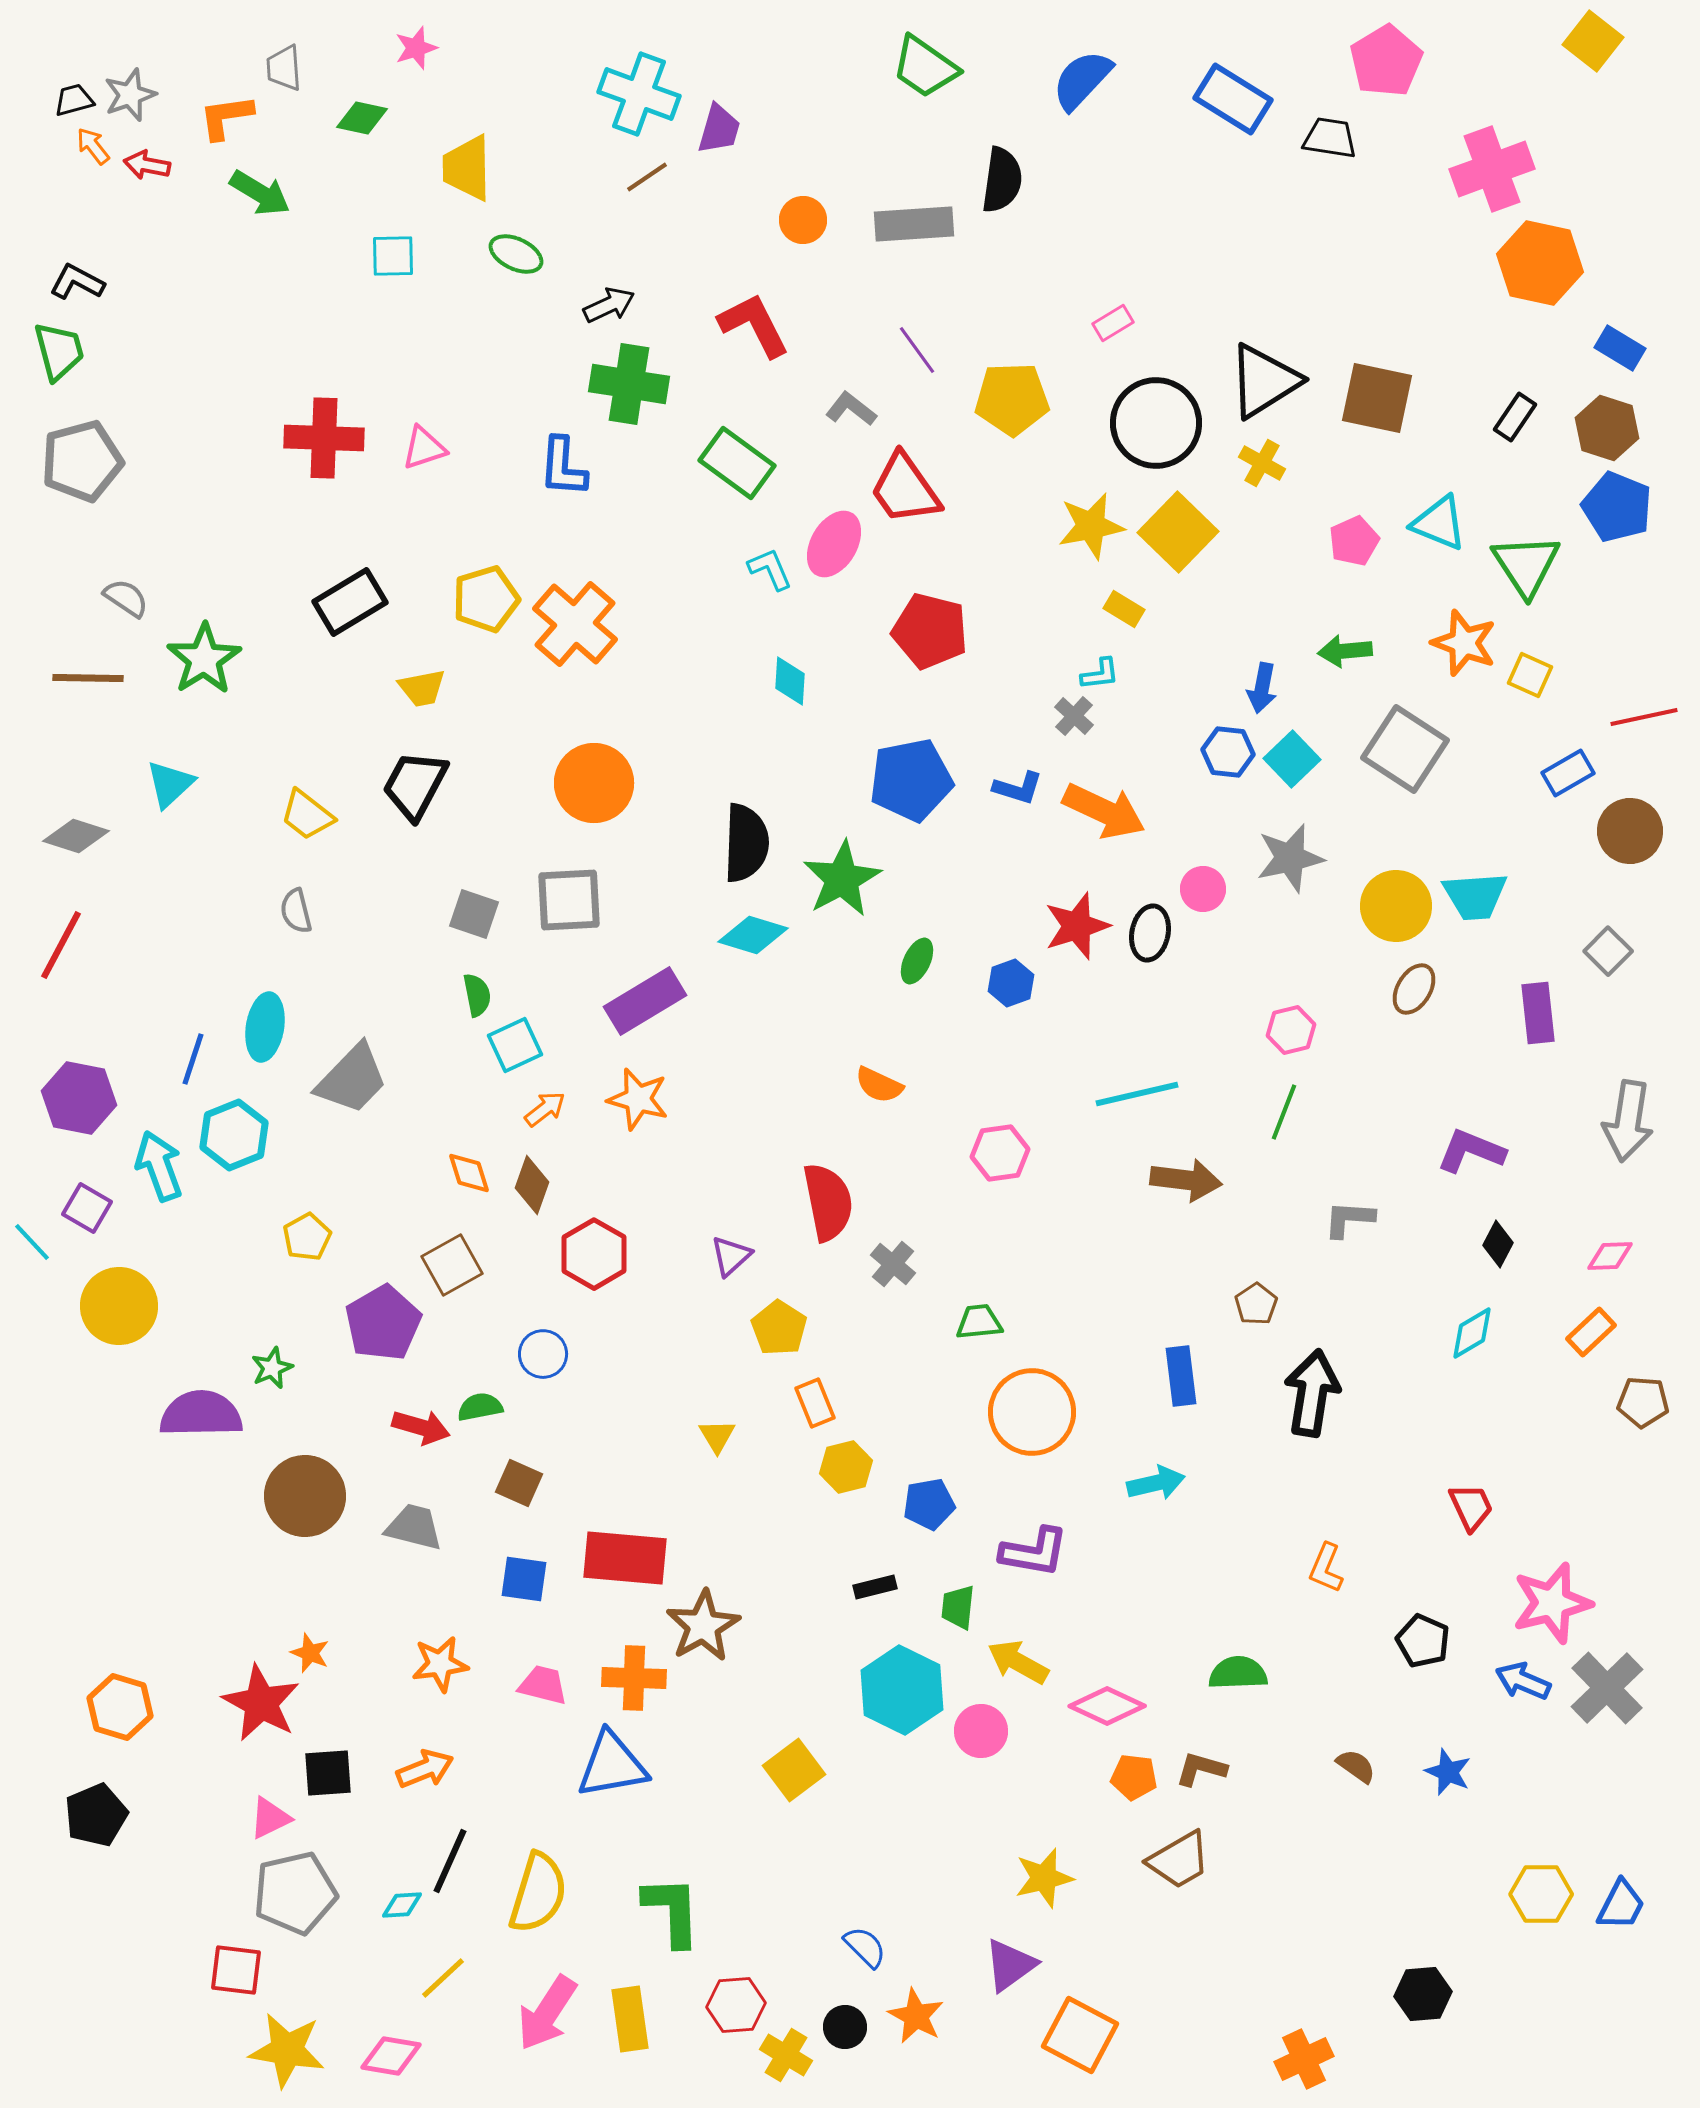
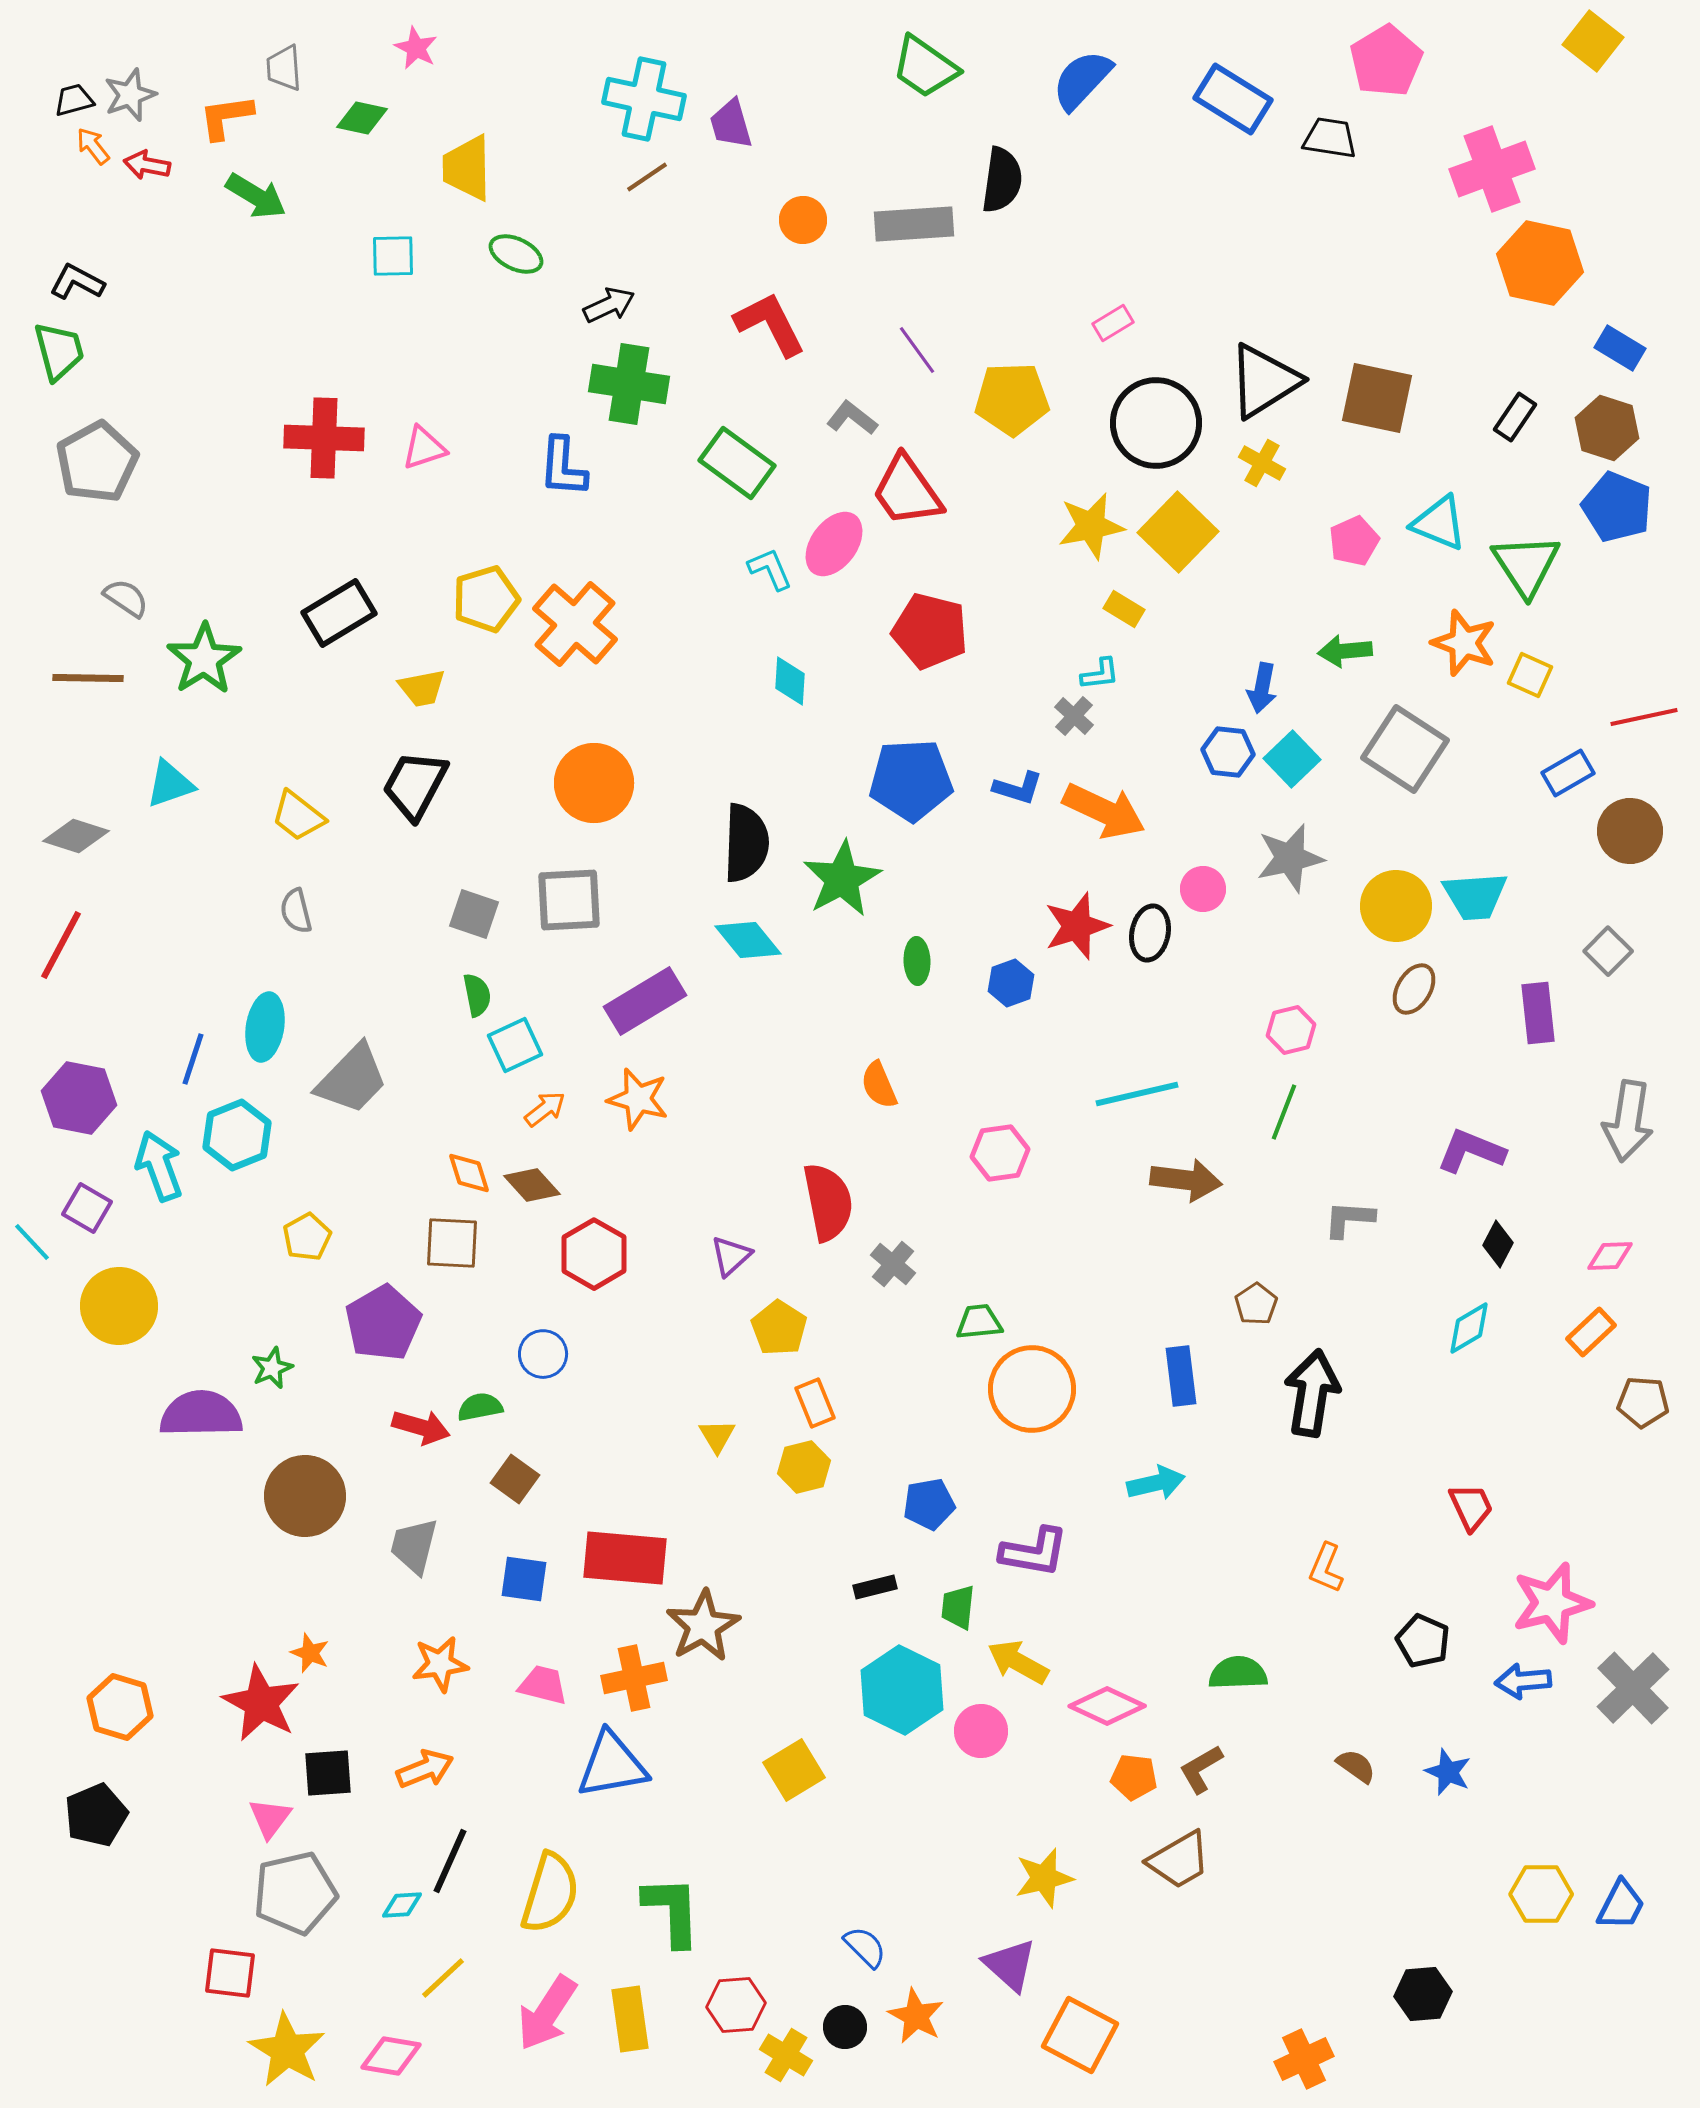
pink star at (416, 48): rotated 27 degrees counterclockwise
cyan cross at (639, 94): moved 5 px right, 5 px down; rotated 8 degrees counterclockwise
purple trapezoid at (719, 129): moved 12 px right, 5 px up; rotated 148 degrees clockwise
green arrow at (260, 193): moved 4 px left, 3 px down
red L-shape at (754, 325): moved 16 px right, 1 px up
gray L-shape at (851, 409): moved 1 px right, 9 px down
gray pentagon at (82, 461): moved 15 px right, 1 px down; rotated 14 degrees counterclockwise
red trapezoid at (905, 489): moved 2 px right, 2 px down
pink ellipse at (834, 544): rotated 6 degrees clockwise
black rectangle at (350, 602): moved 11 px left, 11 px down
blue pentagon at (911, 780): rotated 8 degrees clockwise
cyan triangle at (170, 784): rotated 24 degrees clockwise
yellow trapezoid at (307, 815): moved 9 px left, 1 px down
cyan diamond at (753, 935): moved 5 px left, 5 px down; rotated 34 degrees clockwise
green ellipse at (917, 961): rotated 27 degrees counterclockwise
orange semicircle at (879, 1085): rotated 42 degrees clockwise
cyan hexagon at (234, 1135): moved 3 px right
brown diamond at (532, 1185): rotated 62 degrees counterclockwise
brown square at (452, 1265): moved 22 px up; rotated 32 degrees clockwise
cyan diamond at (1472, 1333): moved 3 px left, 5 px up
orange circle at (1032, 1412): moved 23 px up
yellow hexagon at (846, 1467): moved 42 px left
brown square at (519, 1483): moved 4 px left, 4 px up; rotated 12 degrees clockwise
gray trapezoid at (414, 1527): moved 19 px down; rotated 90 degrees counterclockwise
orange cross at (634, 1678): rotated 14 degrees counterclockwise
blue arrow at (1523, 1681): rotated 28 degrees counterclockwise
gray cross at (1607, 1688): moved 26 px right
brown L-shape at (1201, 1769): rotated 46 degrees counterclockwise
yellow square at (794, 1770): rotated 6 degrees clockwise
pink triangle at (270, 1818): rotated 27 degrees counterclockwise
yellow semicircle at (538, 1893): moved 12 px right
purple triangle at (1010, 1965): rotated 42 degrees counterclockwise
red square at (236, 1970): moved 6 px left, 3 px down
yellow star at (287, 2050): rotated 22 degrees clockwise
